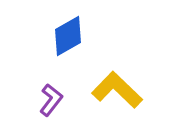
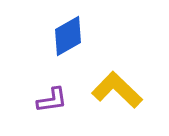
purple L-shape: moved 1 px right; rotated 44 degrees clockwise
